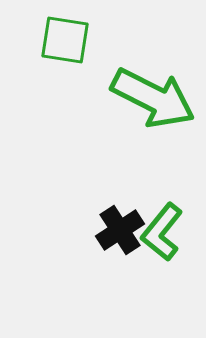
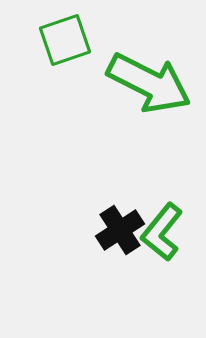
green square: rotated 28 degrees counterclockwise
green arrow: moved 4 px left, 15 px up
